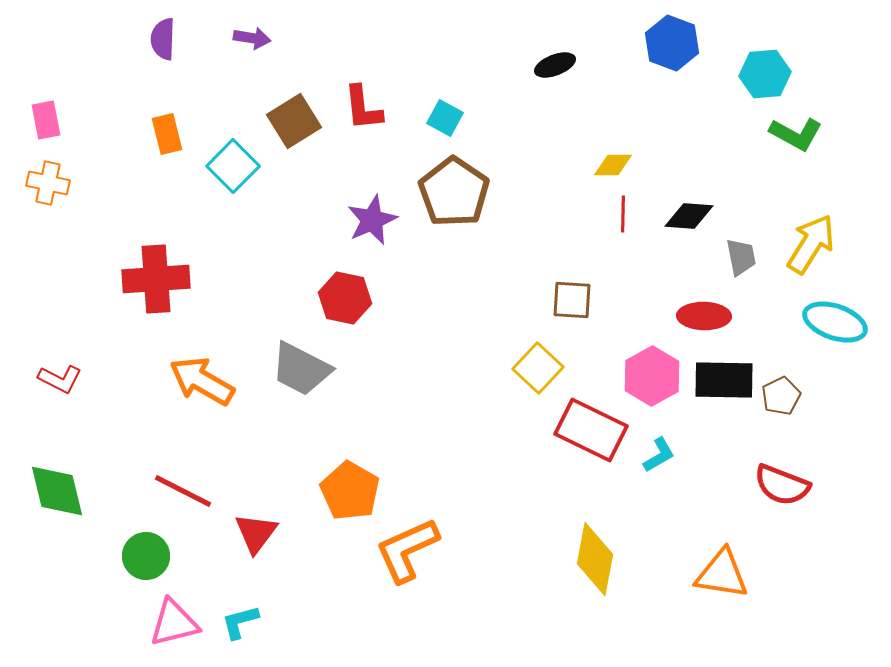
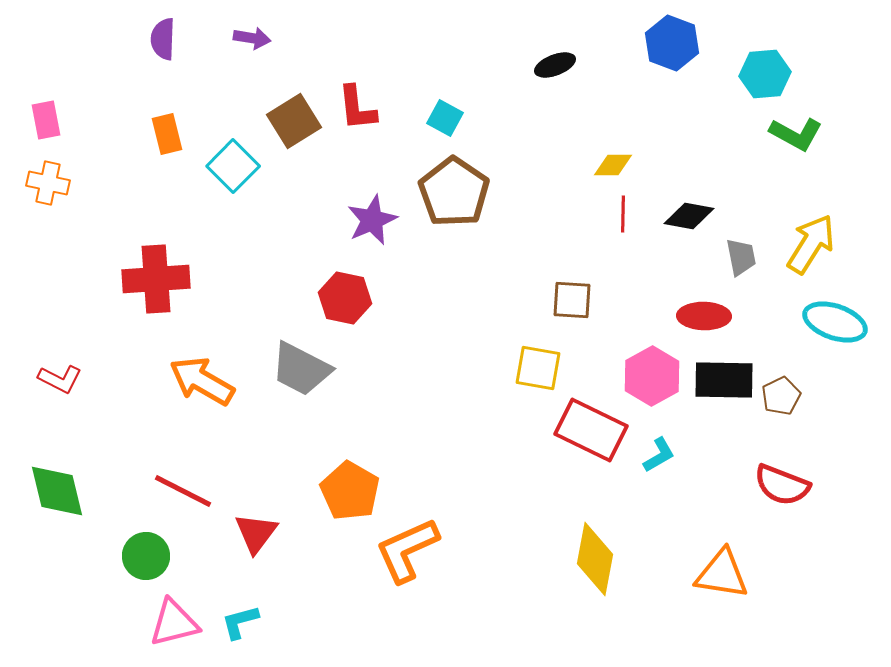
red L-shape at (363, 108): moved 6 px left
black diamond at (689, 216): rotated 6 degrees clockwise
yellow square at (538, 368): rotated 33 degrees counterclockwise
